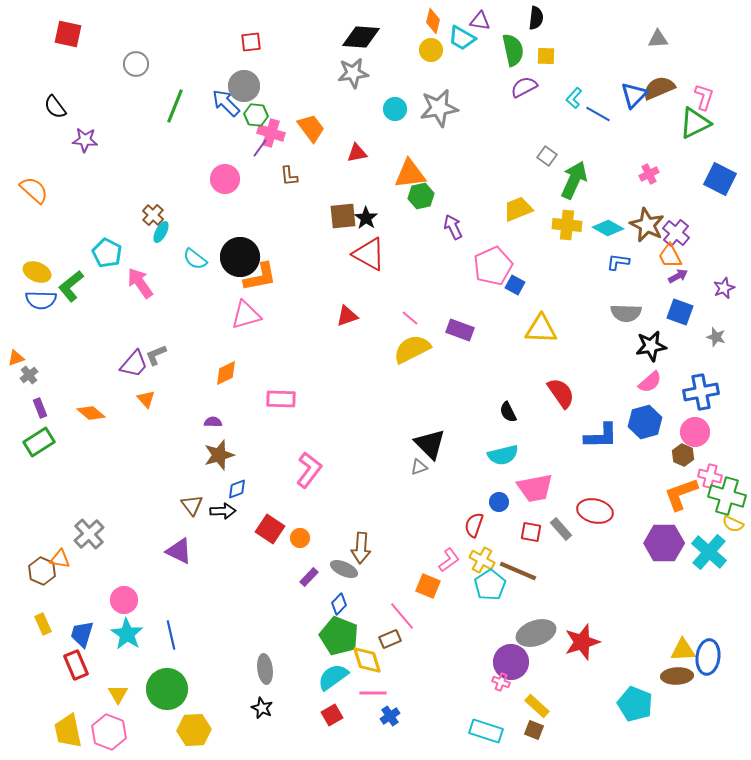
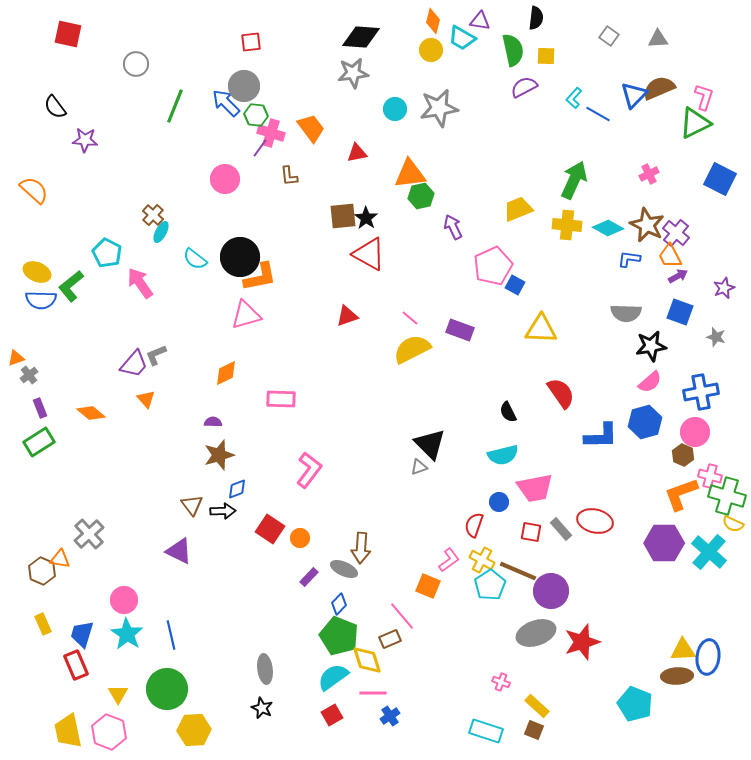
gray square at (547, 156): moved 62 px right, 120 px up
blue L-shape at (618, 262): moved 11 px right, 3 px up
red ellipse at (595, 511): moved 10 px down
purple circle at (511, 662): moved 40 px right, 71 px up
